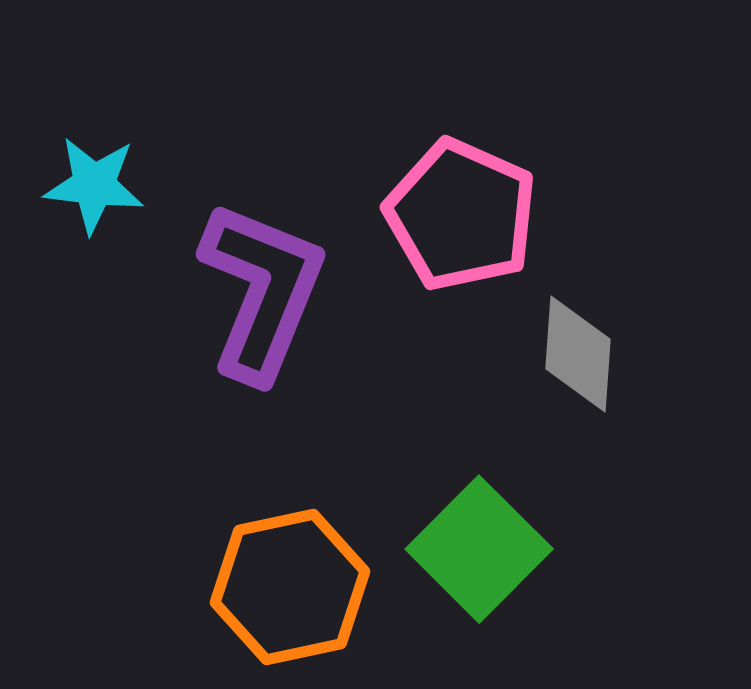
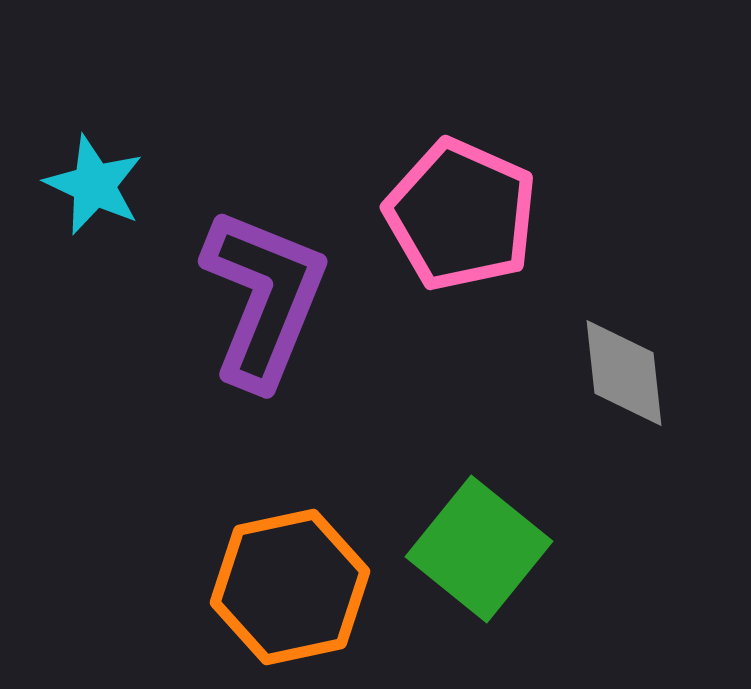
cyan star: rotated 18 degrees clockwise
purple L-shape: moved 2 px right, 7 px down
gray diamond: moved 46 px right, 19 px down; rotated 10 degrees counterclockwise
green square: rotated 6 degrees counterclockwise
